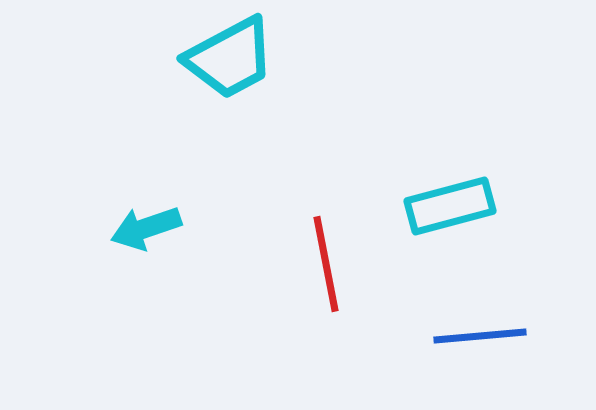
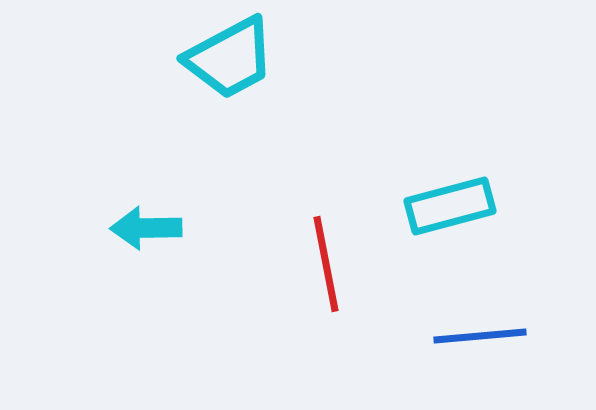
cyan arrow: rotated 18 degrees clockwise
